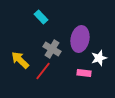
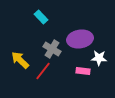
purple ellipse: rotated 70 degrees clockwise
white star: rotated 21 degrees clockwise
pink rectangle: moved 1 px left, 2 px up
